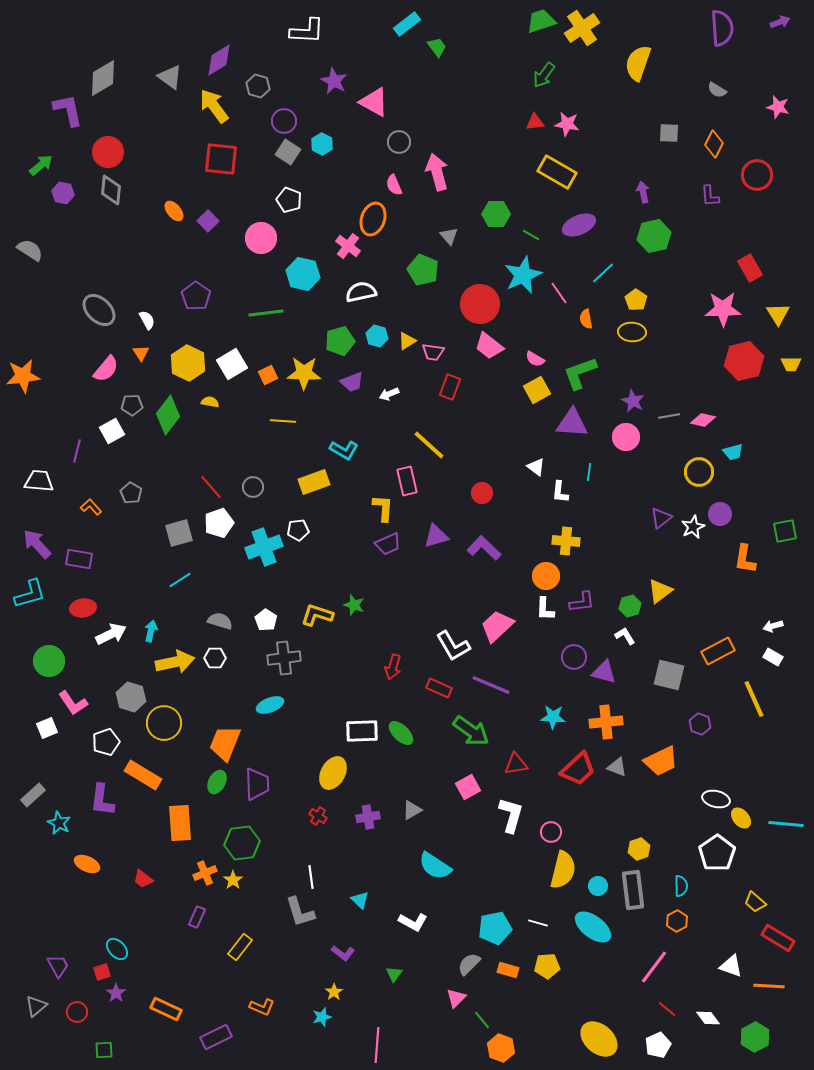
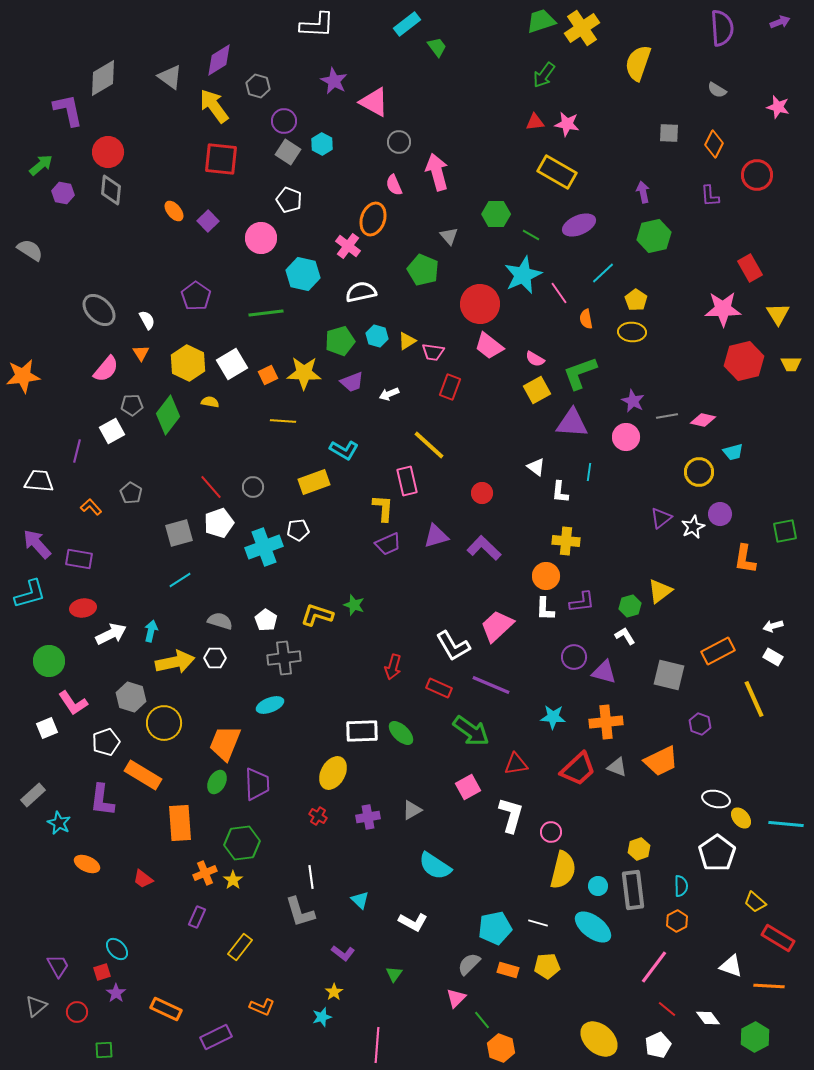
white L-shape at (307, 31): moved 10 px right, 6 px up
gray line at (669, 416): moved 2 px left
